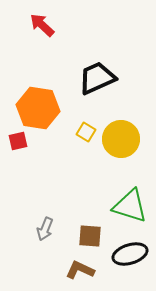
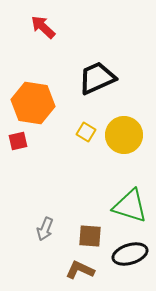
red arrow: moved 1 px right, 2 px down
orange hexagon: moved 5 px left, 5 px up
yellow circle: moved 3 px right, 4 px up
